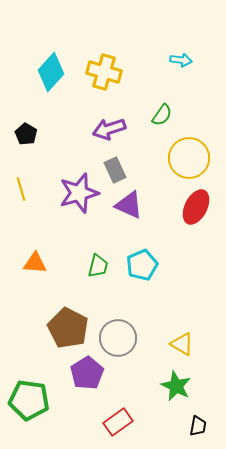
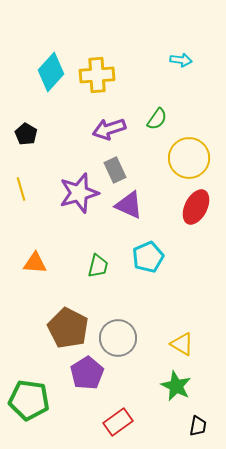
yellow cross: moved 7 px left, 3 px down; rotated 20 degrees counterclockwise
green semicircle: moved 5 px left, 4 px down
cyan pentagon: moved 6 px right, 8 px up
